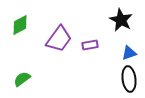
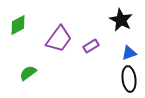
green diamond: moved 2 px left
purple rectangle: moved 1 px right, 1 px down; rotated 21 degrees counterclockwise
green semicircle: moved 6 px right, 6 px up
